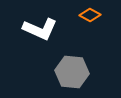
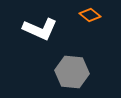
orange diamond: rotated 10 degrees clockwise
